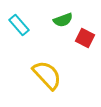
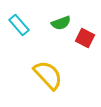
green semicircle: moved 2 px left, 3 px down
yellow semicircle: moved 1 px right
